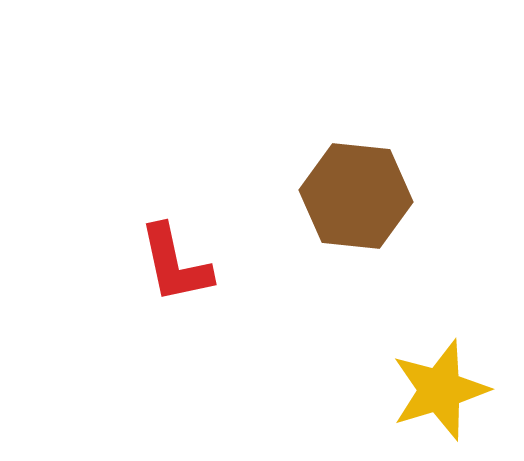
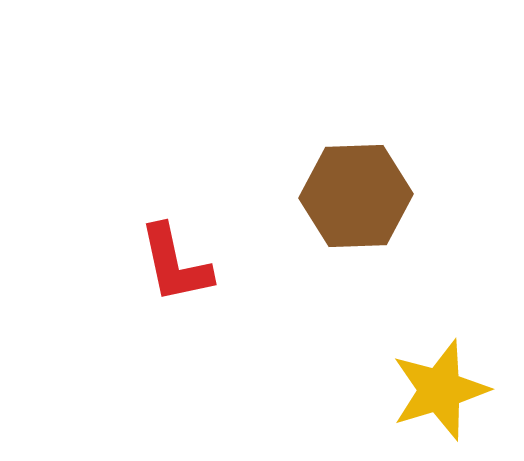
brown hexagon: rotated 8 degrees counterclockwise
